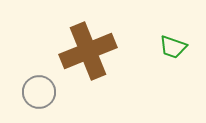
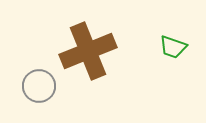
gray circle: moved 6 px up
